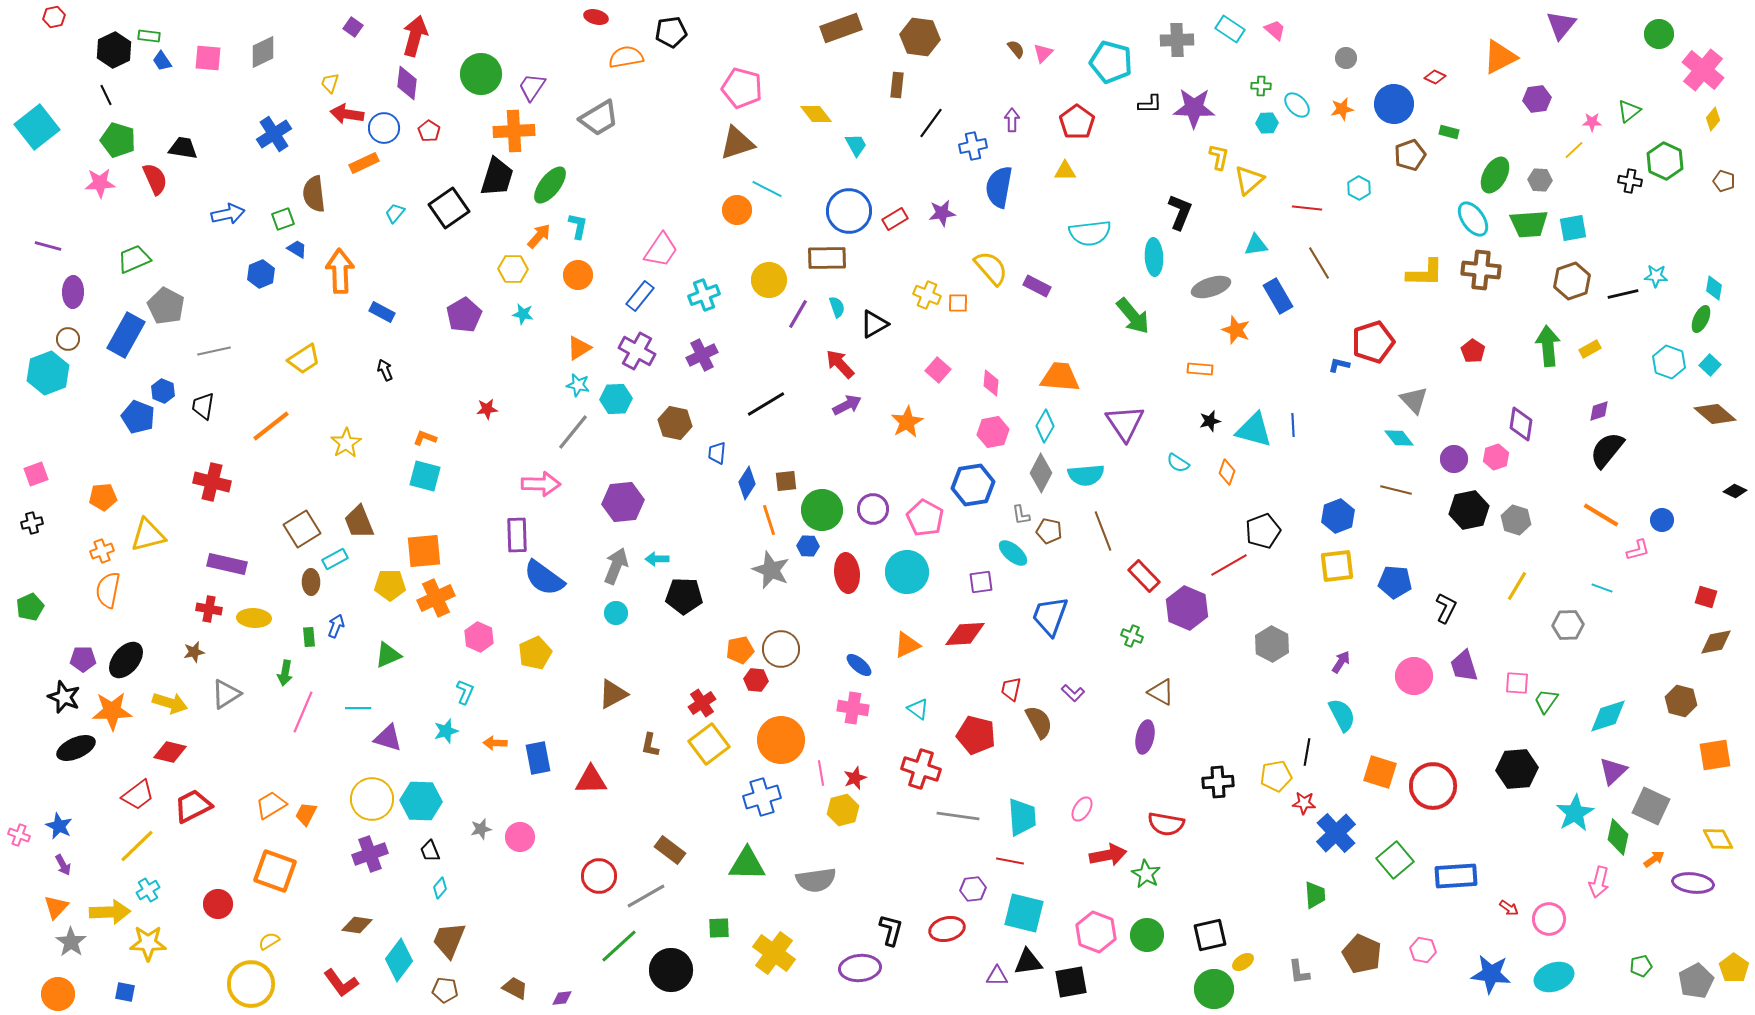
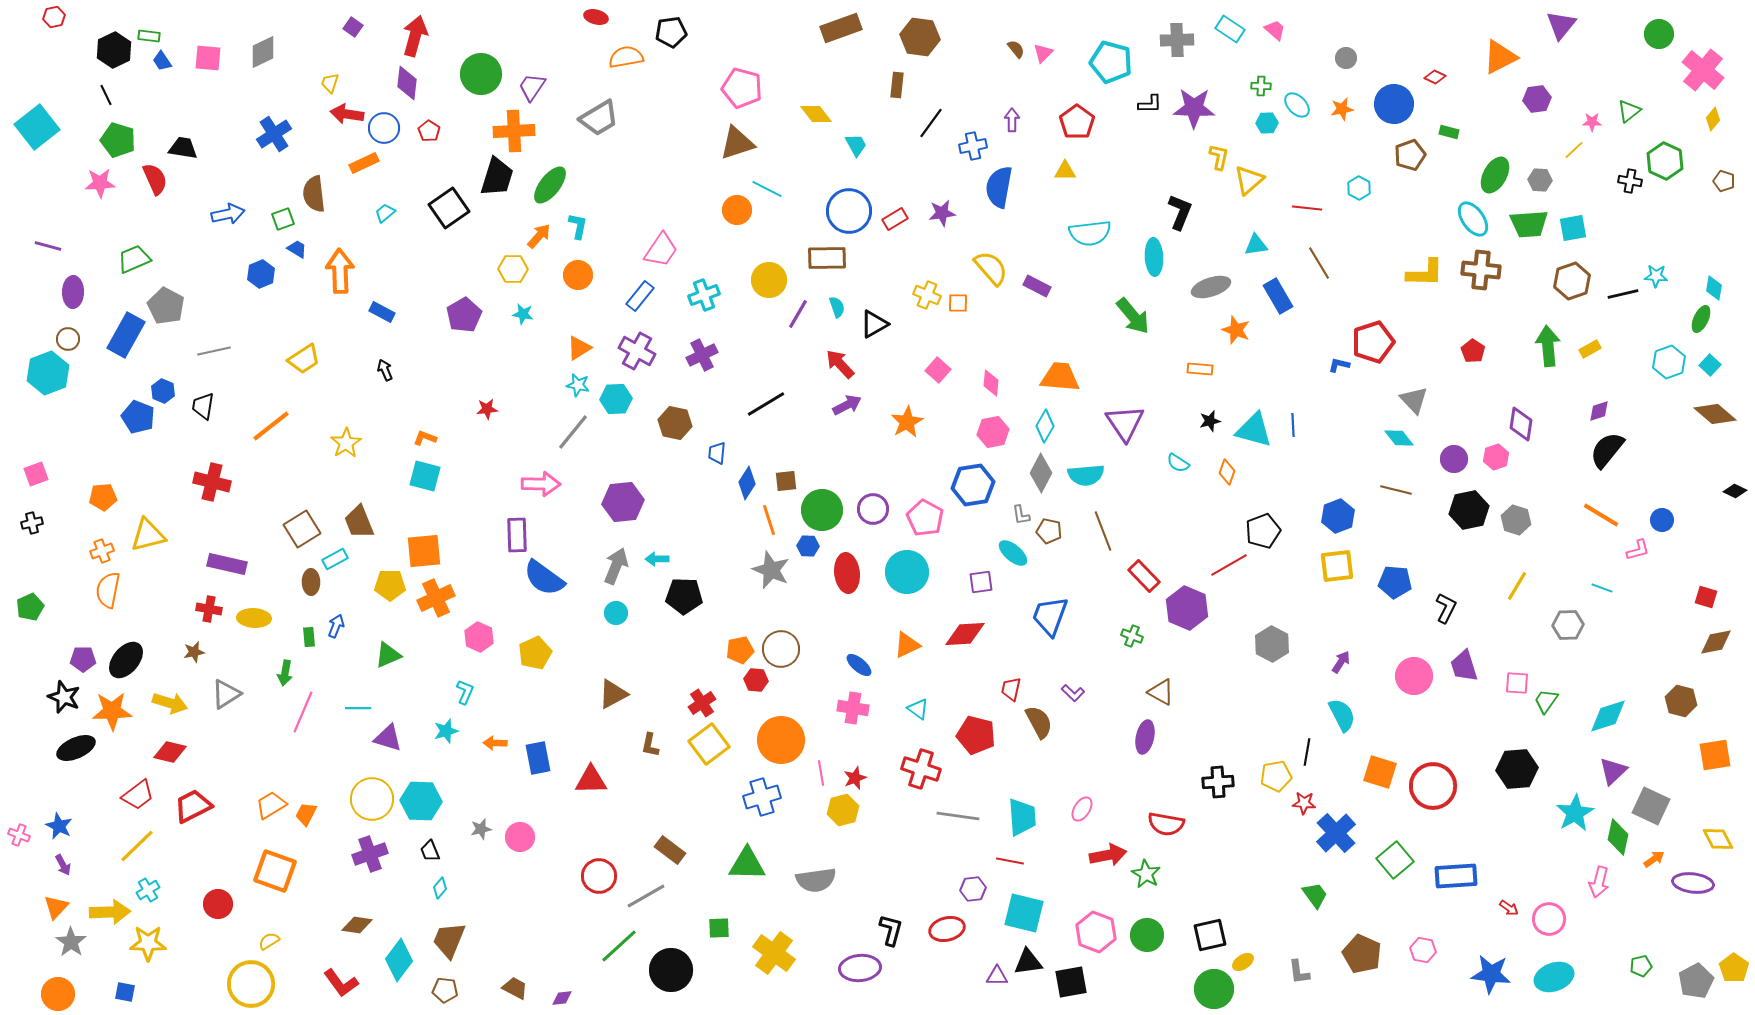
cyan trapezoid at (395, 213): moved 10 px left; rotated 10 degrees clockwise
cyan hexagon at (1669, 362): rotated 20 degrees clockwise
green trapezoid at (1315, 895): rotated 32 degrees counterclockwise
